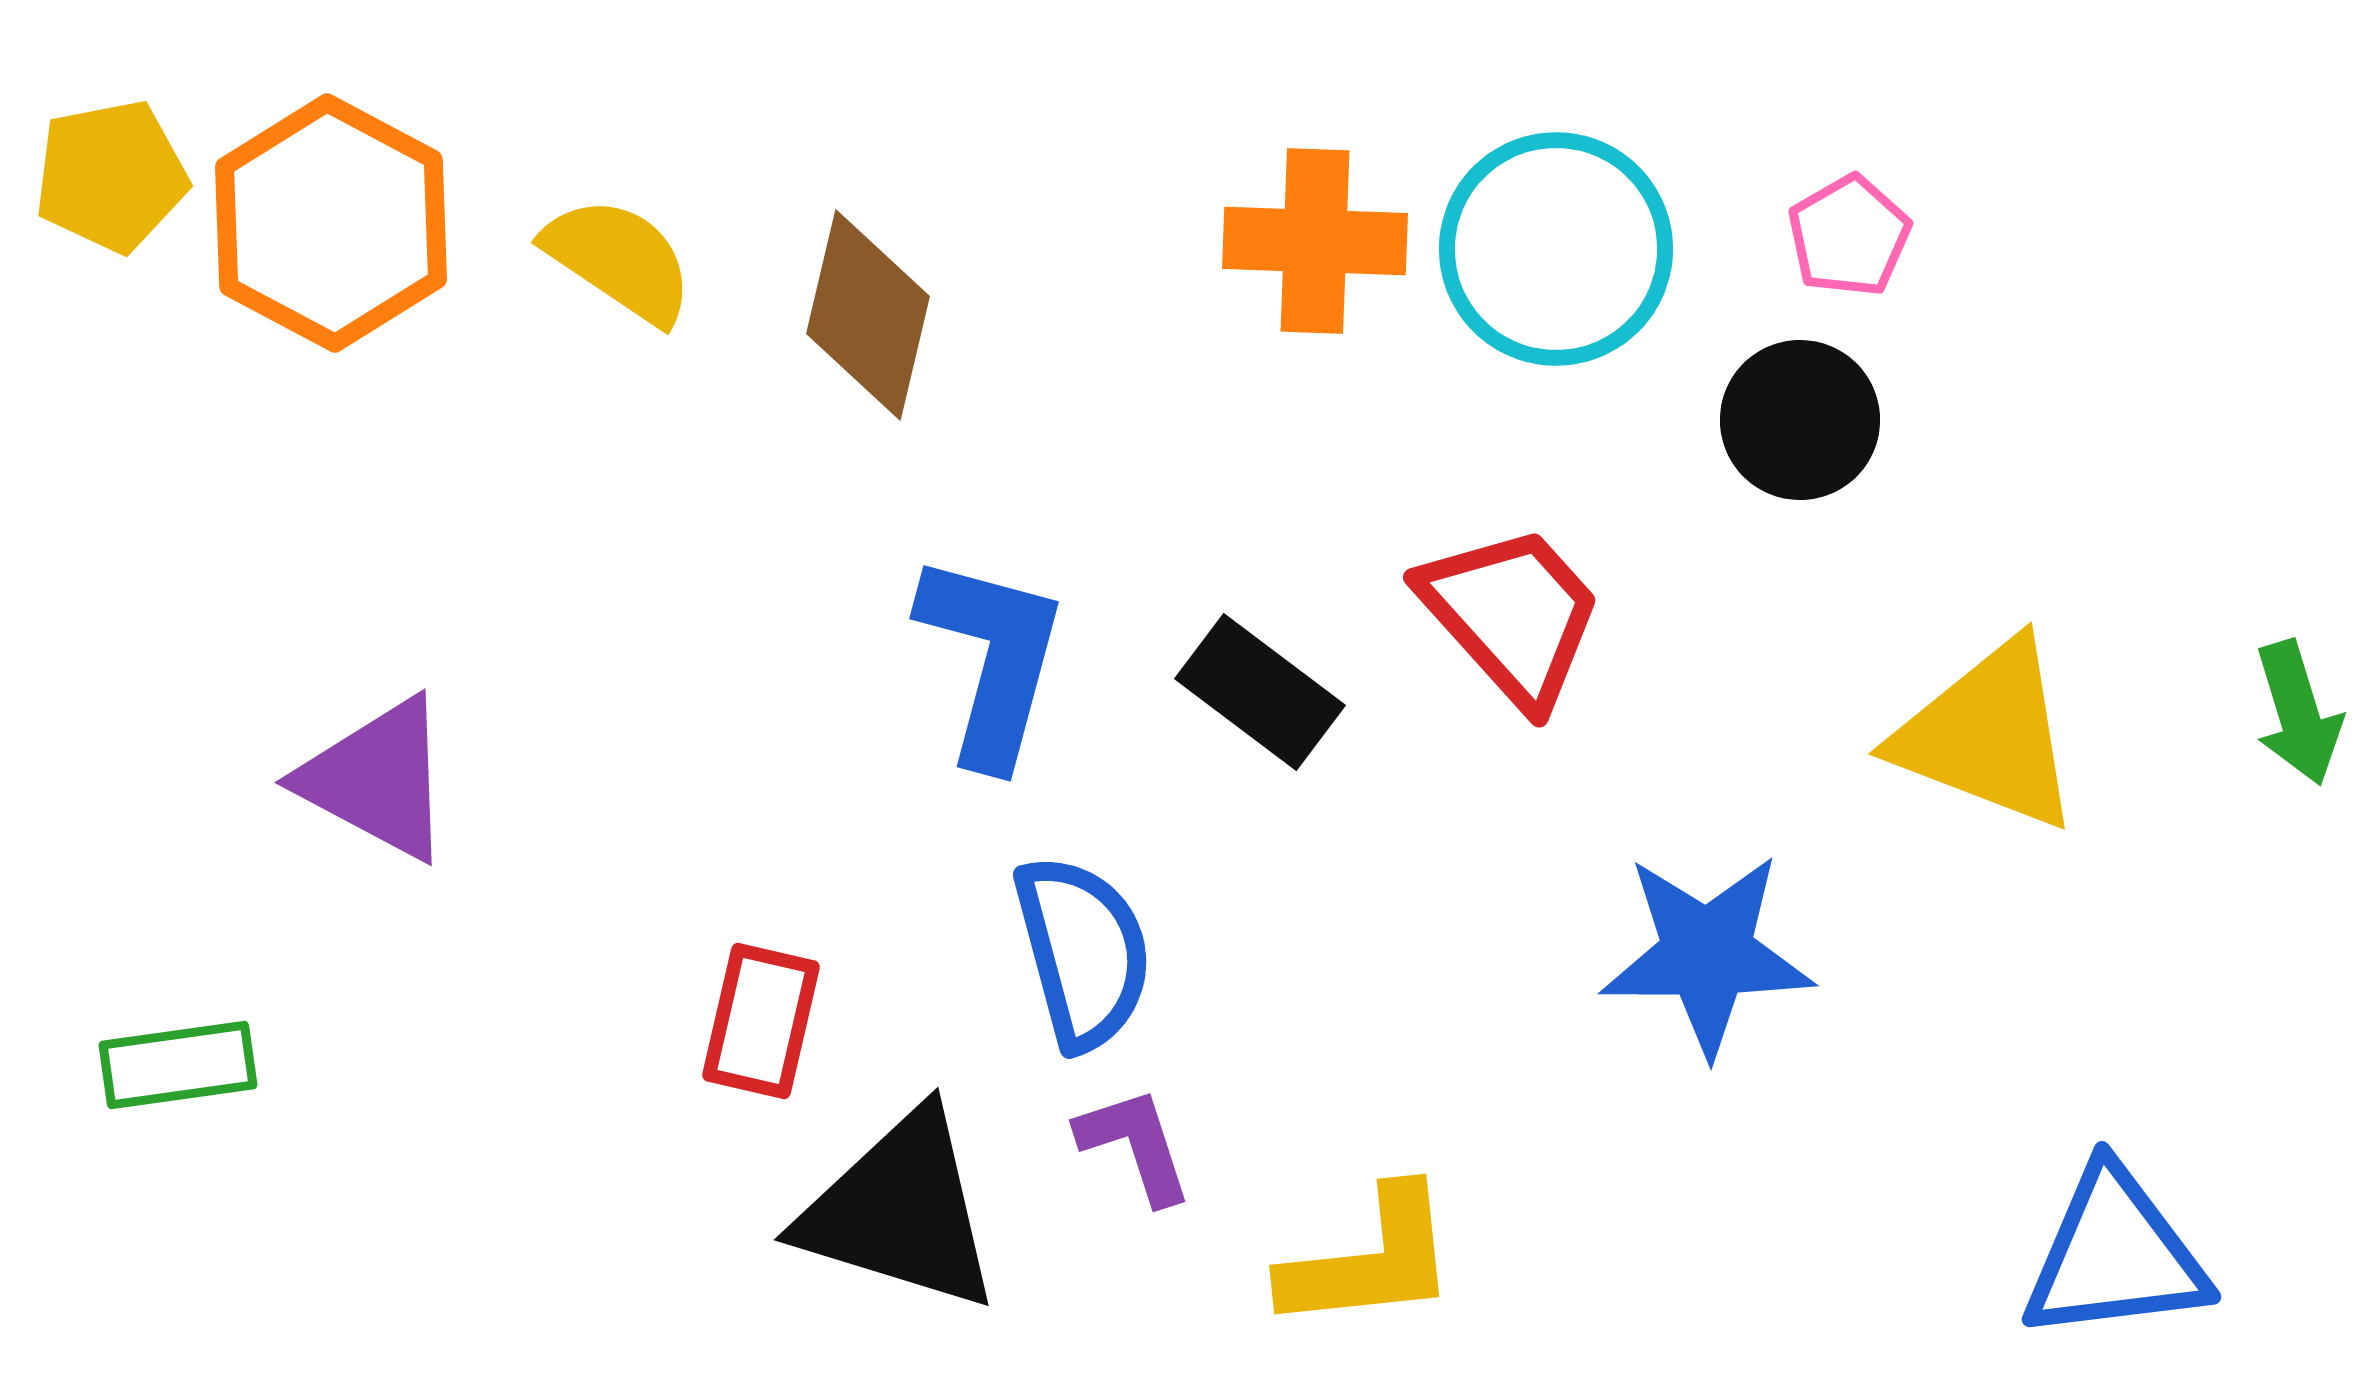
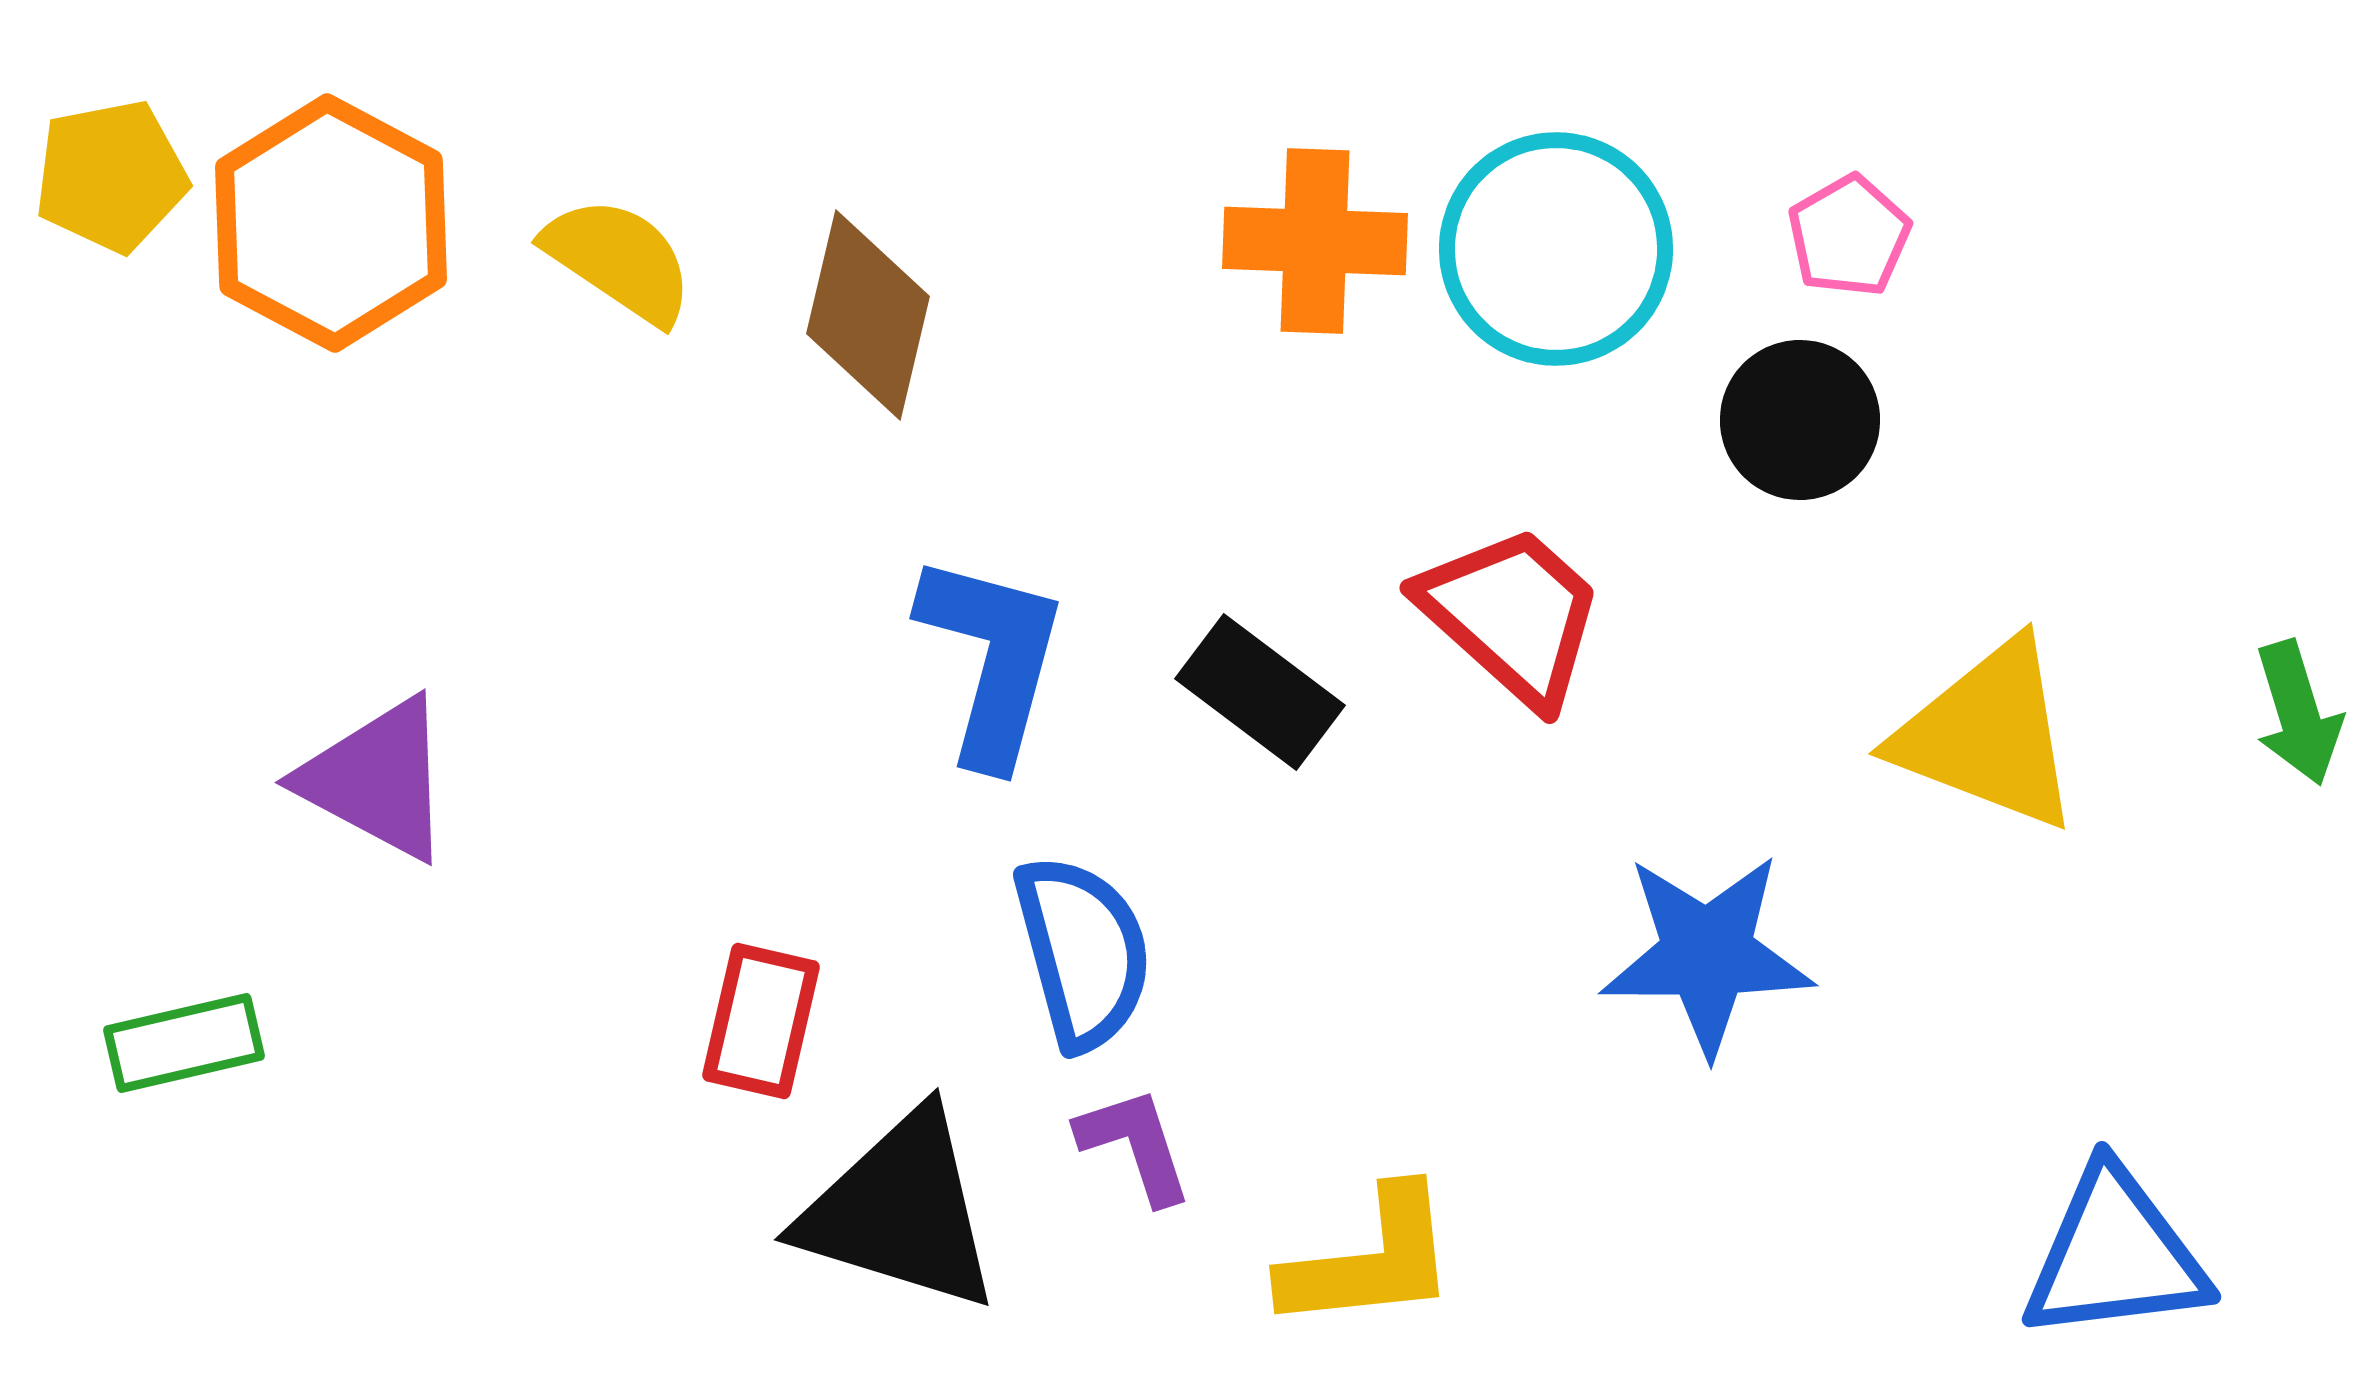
red trapezoid: rotated 6 degrees counterclockwise
green rectangle: moved 6 px right, 22 px up; rotated 5 degrees counterclockwise
